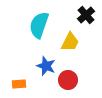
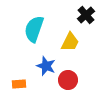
cyan semicircle: moved 5 px left, 4 px down
